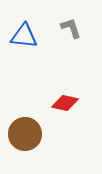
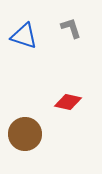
blue triangle: rotated 12 degrees clockwise
red diamond: moved 3 px right, 1 px up
